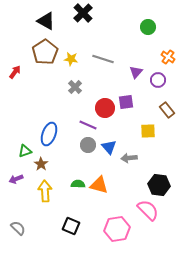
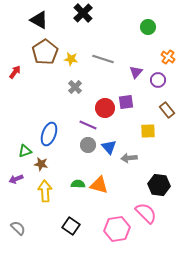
black triangle: moved 7 px left, 1 px up
brown star: rotated 24 degrees counterclockwise
pink semicircle: moved 2 px left, 3 px down
black square: rotated 12 degrees clockwise
